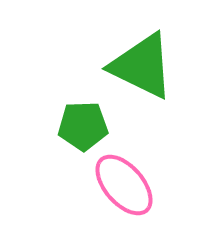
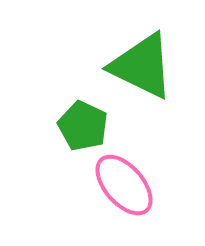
green pentagon: rotated 27 degrees clockwise
